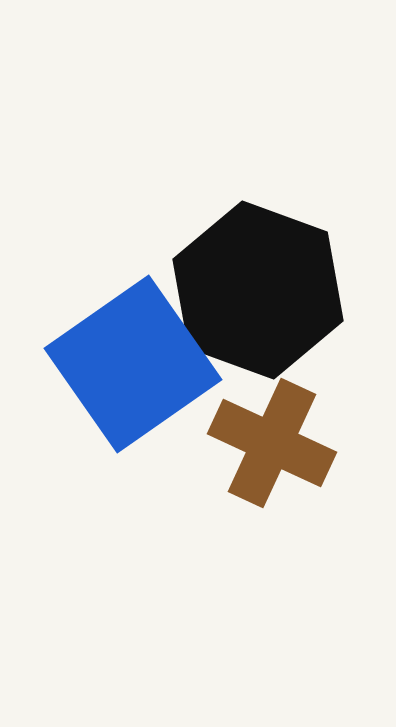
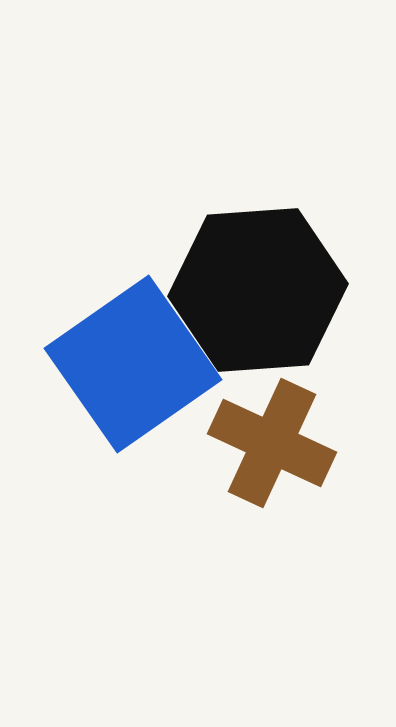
black hexagon: rotated 24 degrees counterclockwise
